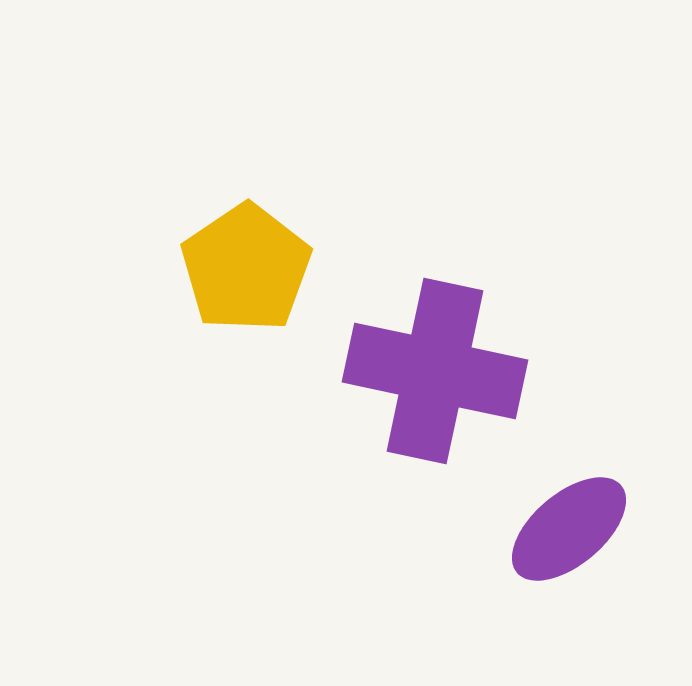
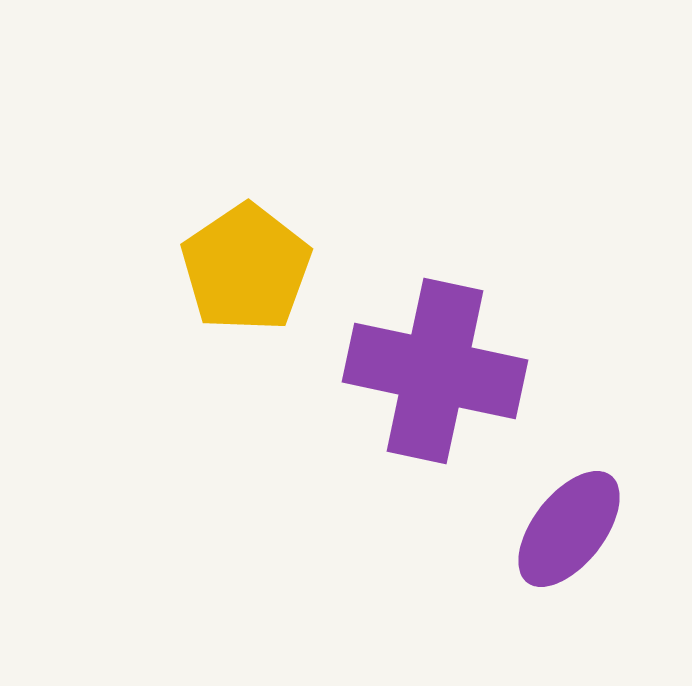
purple ellipse: rotated 12 degrees counterclockwise
